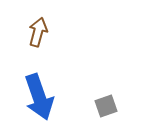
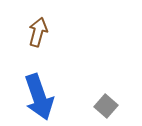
gray square: rotated 30 degrees counterclockwise
